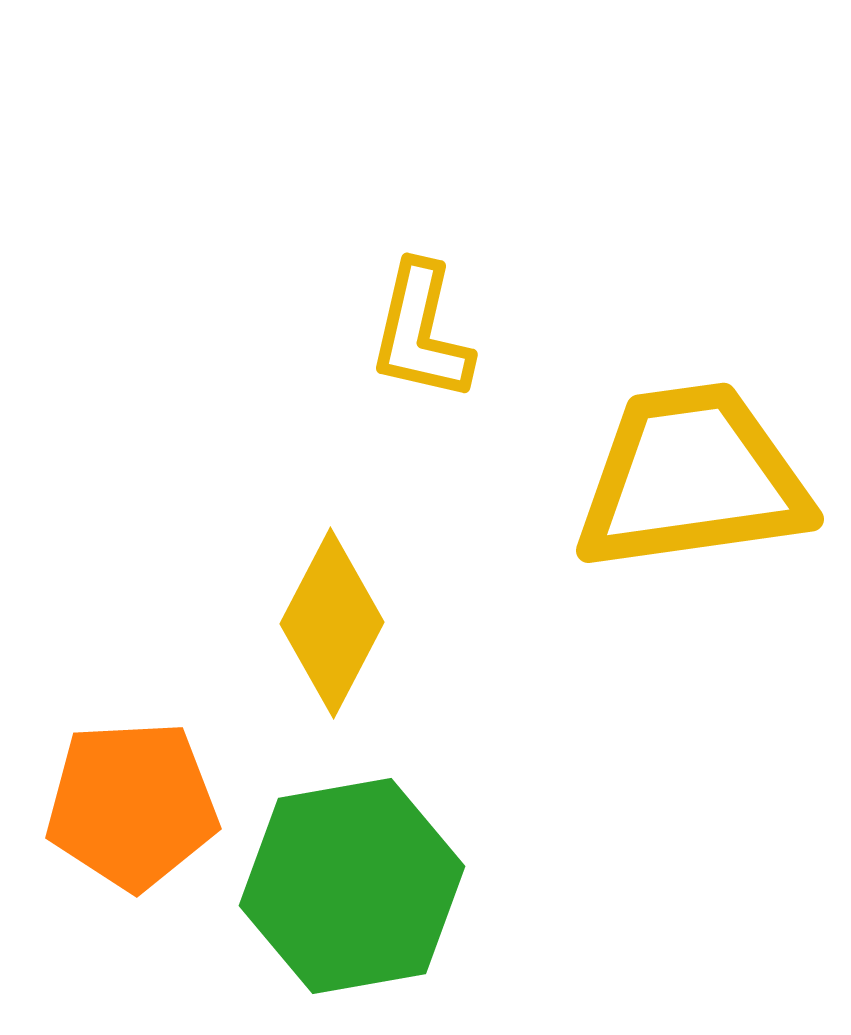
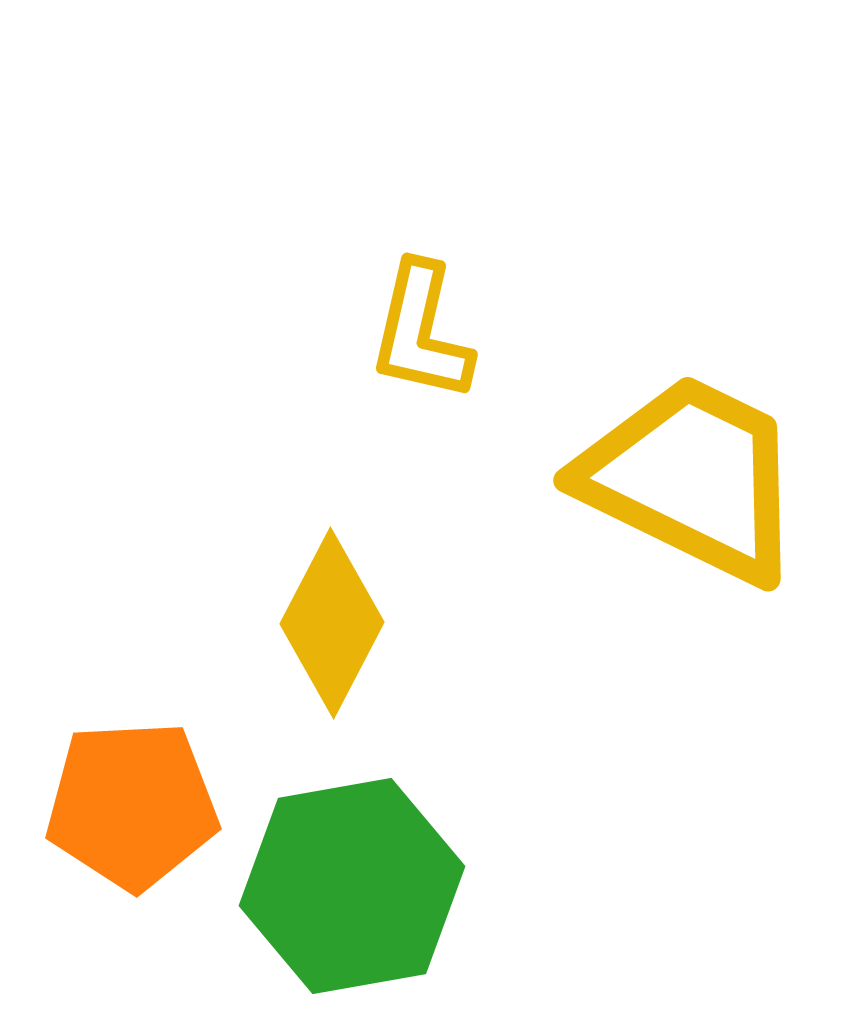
yellow trapezoid: rotated 34 degrees clockwise
